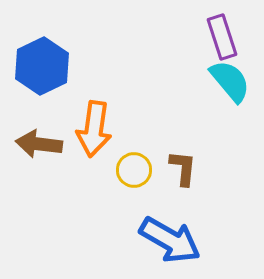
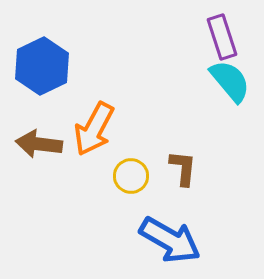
orange arrow: rotated 20 degrees clockwise
yellow circle: moved 3 px left, 6 px down
